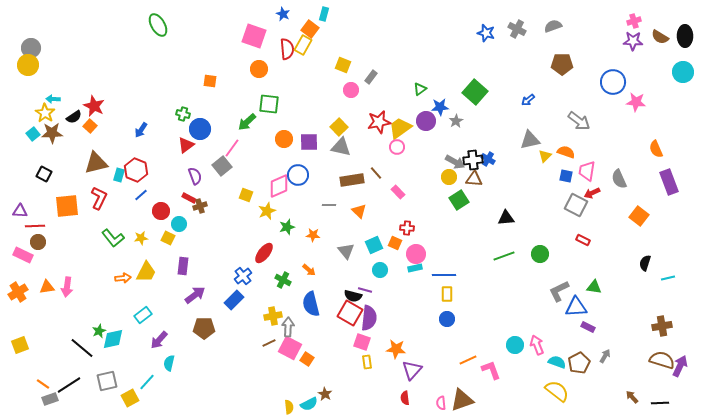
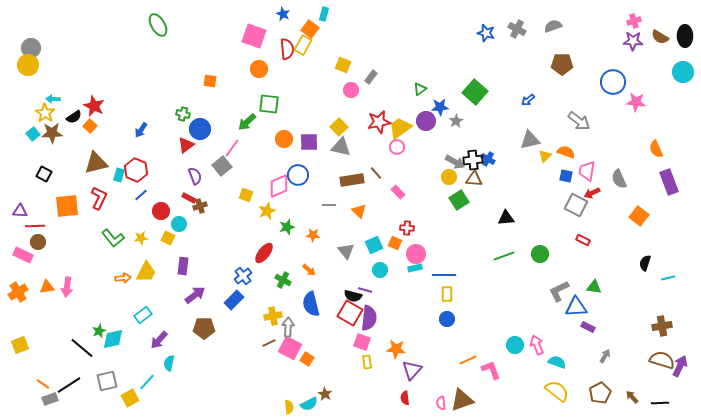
brown pentagon at (579, 363): moved 21 px right, 30 px down
